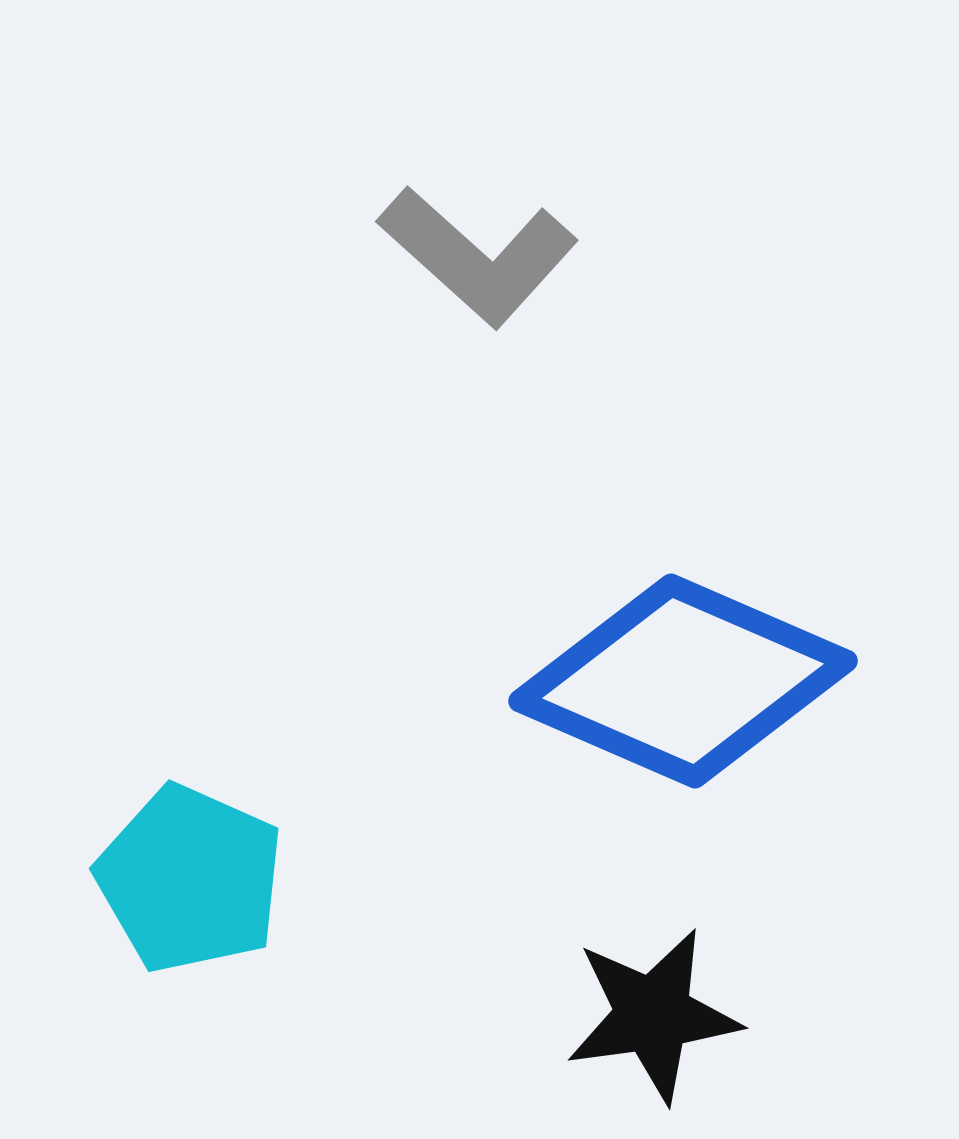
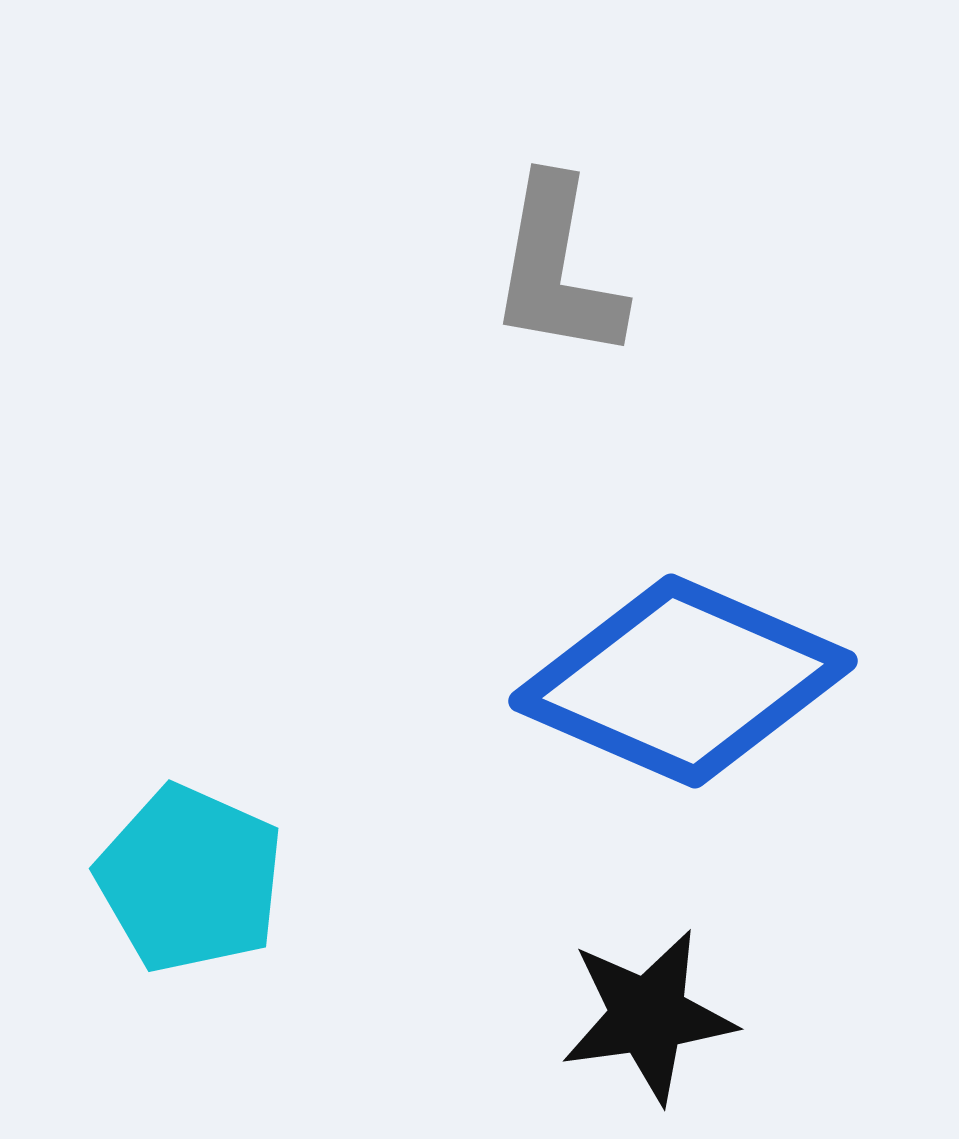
gray L-shape: moved 79 px right, 13 px down; rotated 58 degrees clockwise
black star: moved 5 px left, 1 px down
